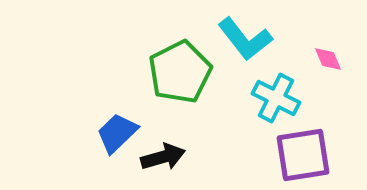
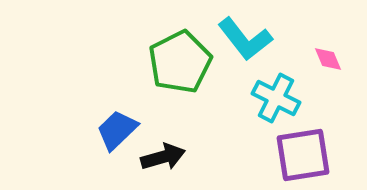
green pentagon: moved 10 px up
blue trapezoid: moved 3 px up
